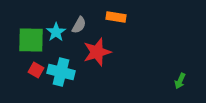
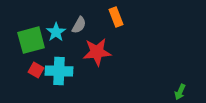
orange rectangle: rotated 60 degrees clockwise
green square: rotated 16 degrees counterclockwise
red star: rotated 12 degrees clockwise
cyan cross: moved 2 px left, 1 px up; rotated 12 degrees counterclockwise
green arrow: moved 11 px down
